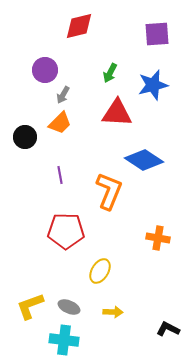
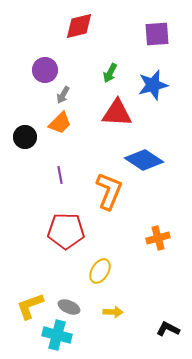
orange cross: rotated 25 degrees counterclockwise
cyan cross: moved 7 px left, 5 px up; rotated 8 degrees clockwise
